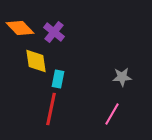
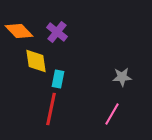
orange diamond: moved 1 px left, 3 px down
purple cross: moved 3 px right
